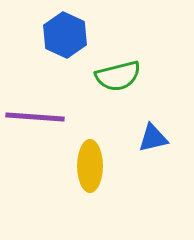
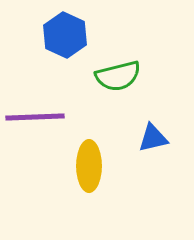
purple line: rotated 6 degrees counterclockwise
yellow ellipse: moved 1 px left
